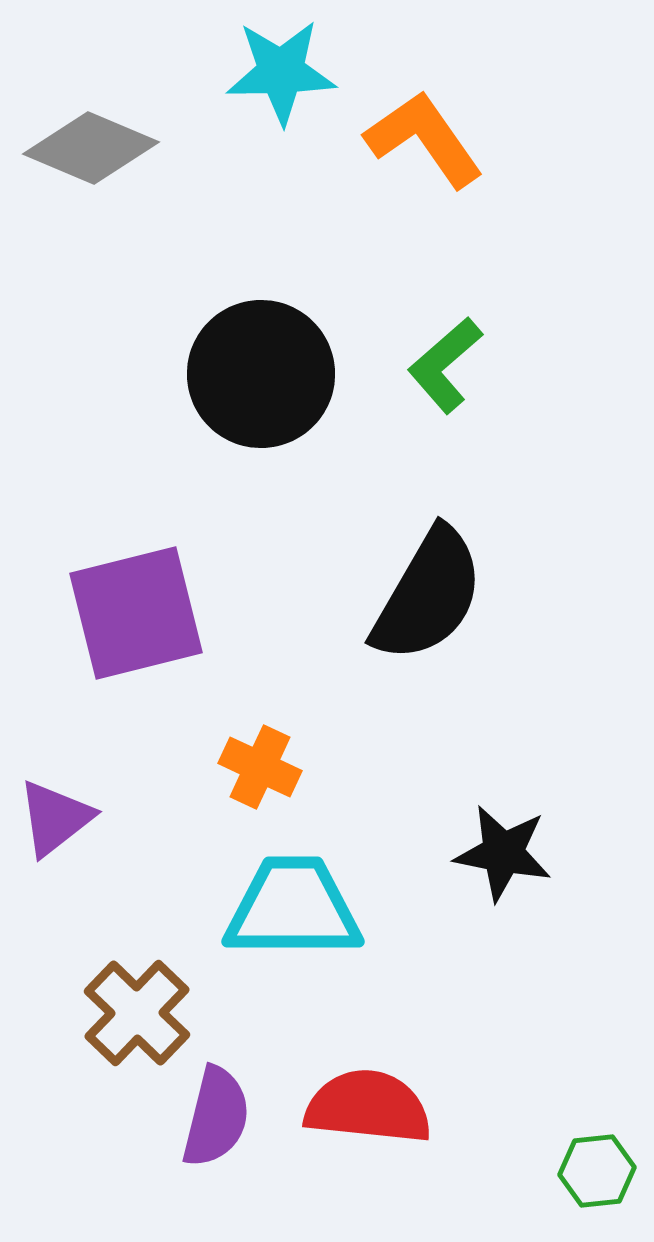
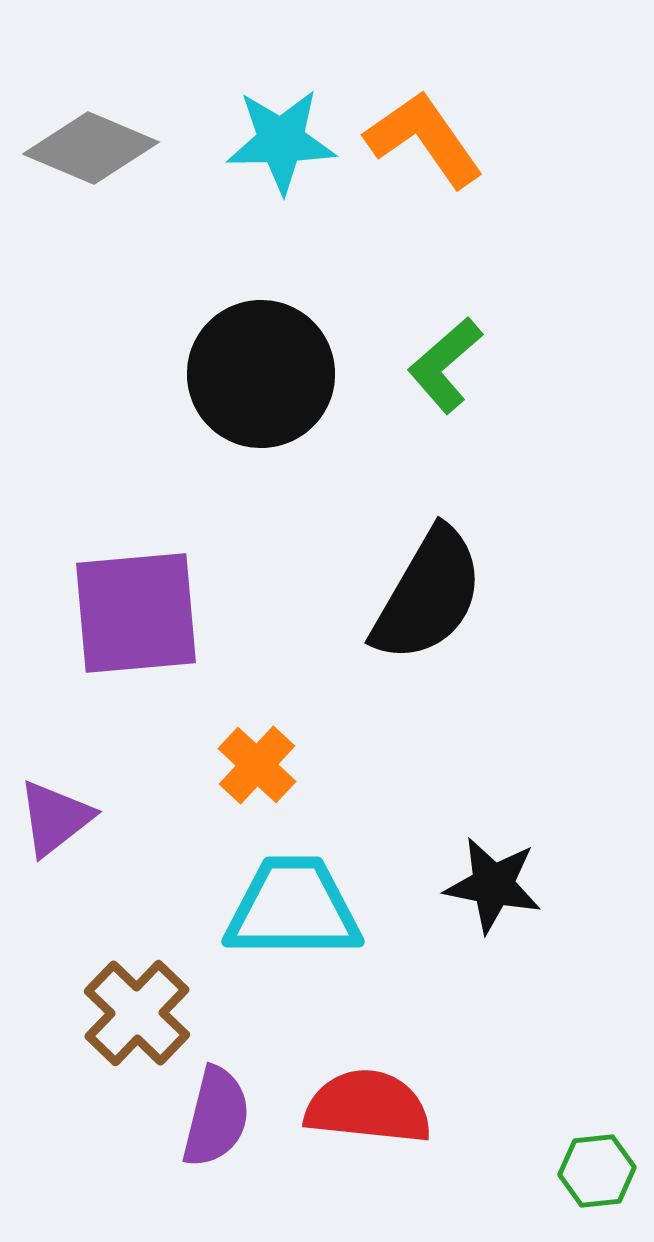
cyan star: moved 69 px down
purple square: rotated 9 degrees clockwise
orange cross: moved 3 px left, 2 px up; rotated 18 degrees clockwise
black star: moved 10 px left, 32 px down
